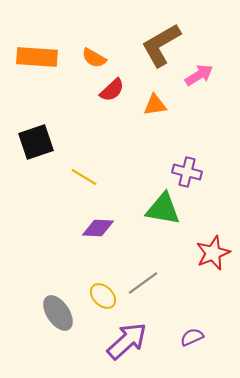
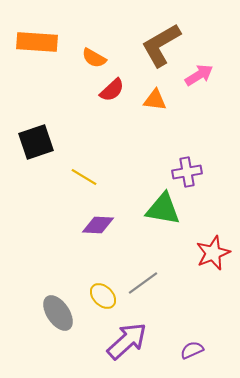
orange rectangle: moved 15 px up
orange triangle: moved 5 px up; rotated 15 degrees clockwise
purple cross: rotated 24 degrees counterclockwise
purple diamond: moved 3 px up
purple semicircle: moved 13 px down
